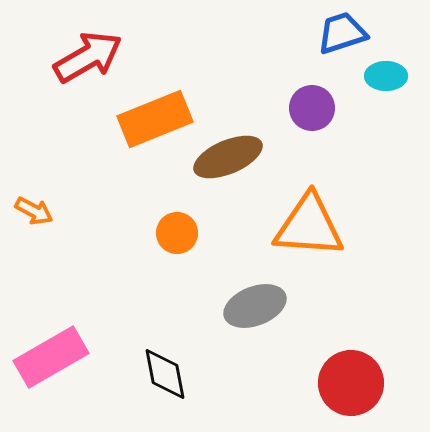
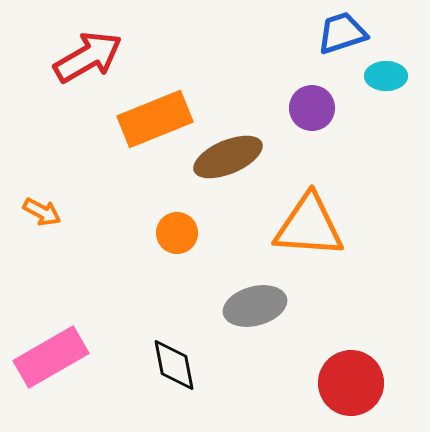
orange arrow: moved 8 px right, 1 px down
gray ellipse: rotated 6 degrees clockwise
black diamond: moved 9 px right, 9 px up
